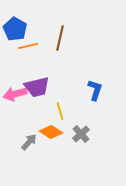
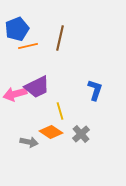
blue pentagon: moved 2 px right; rotated 20 degrees clockwise
purple trapezoid: rotated 12 degrees counterclockwise
gray arrow: rotated 60 degrees clockwise
